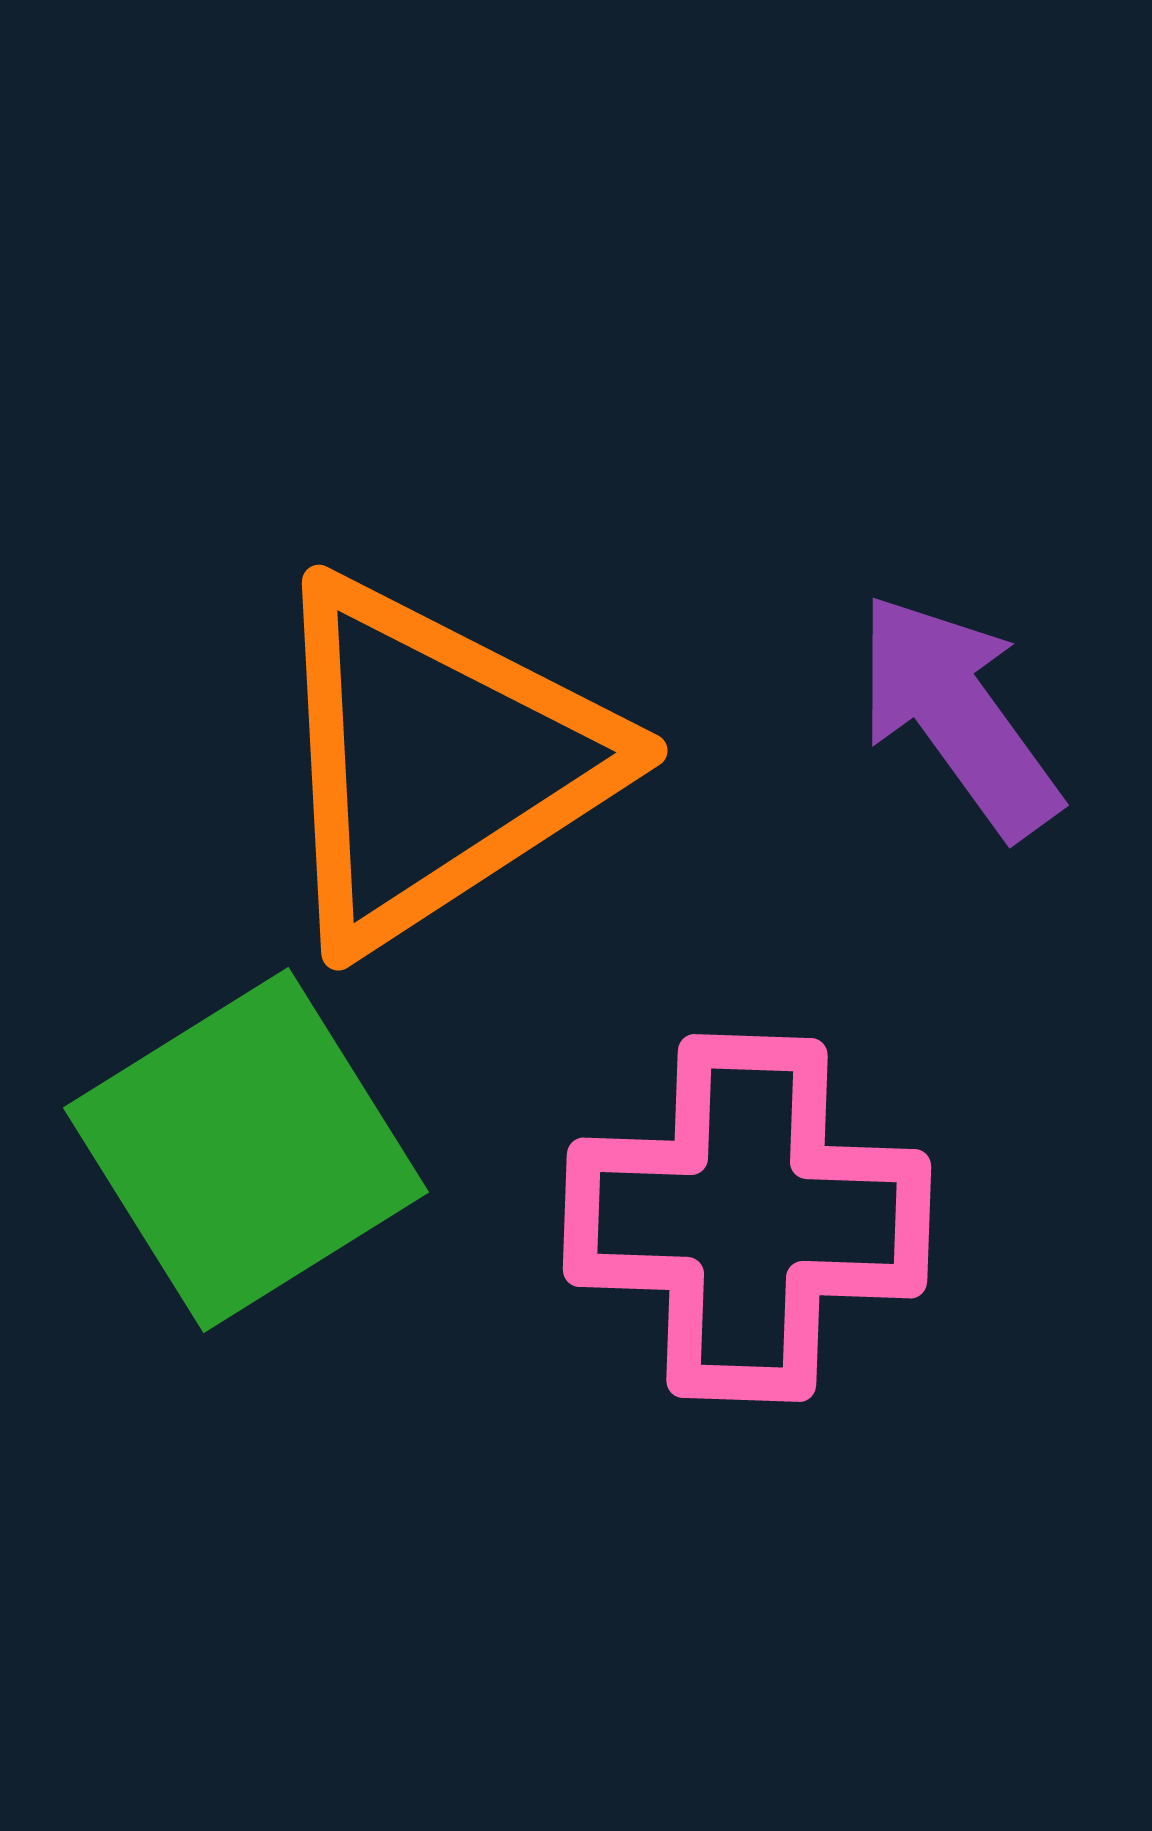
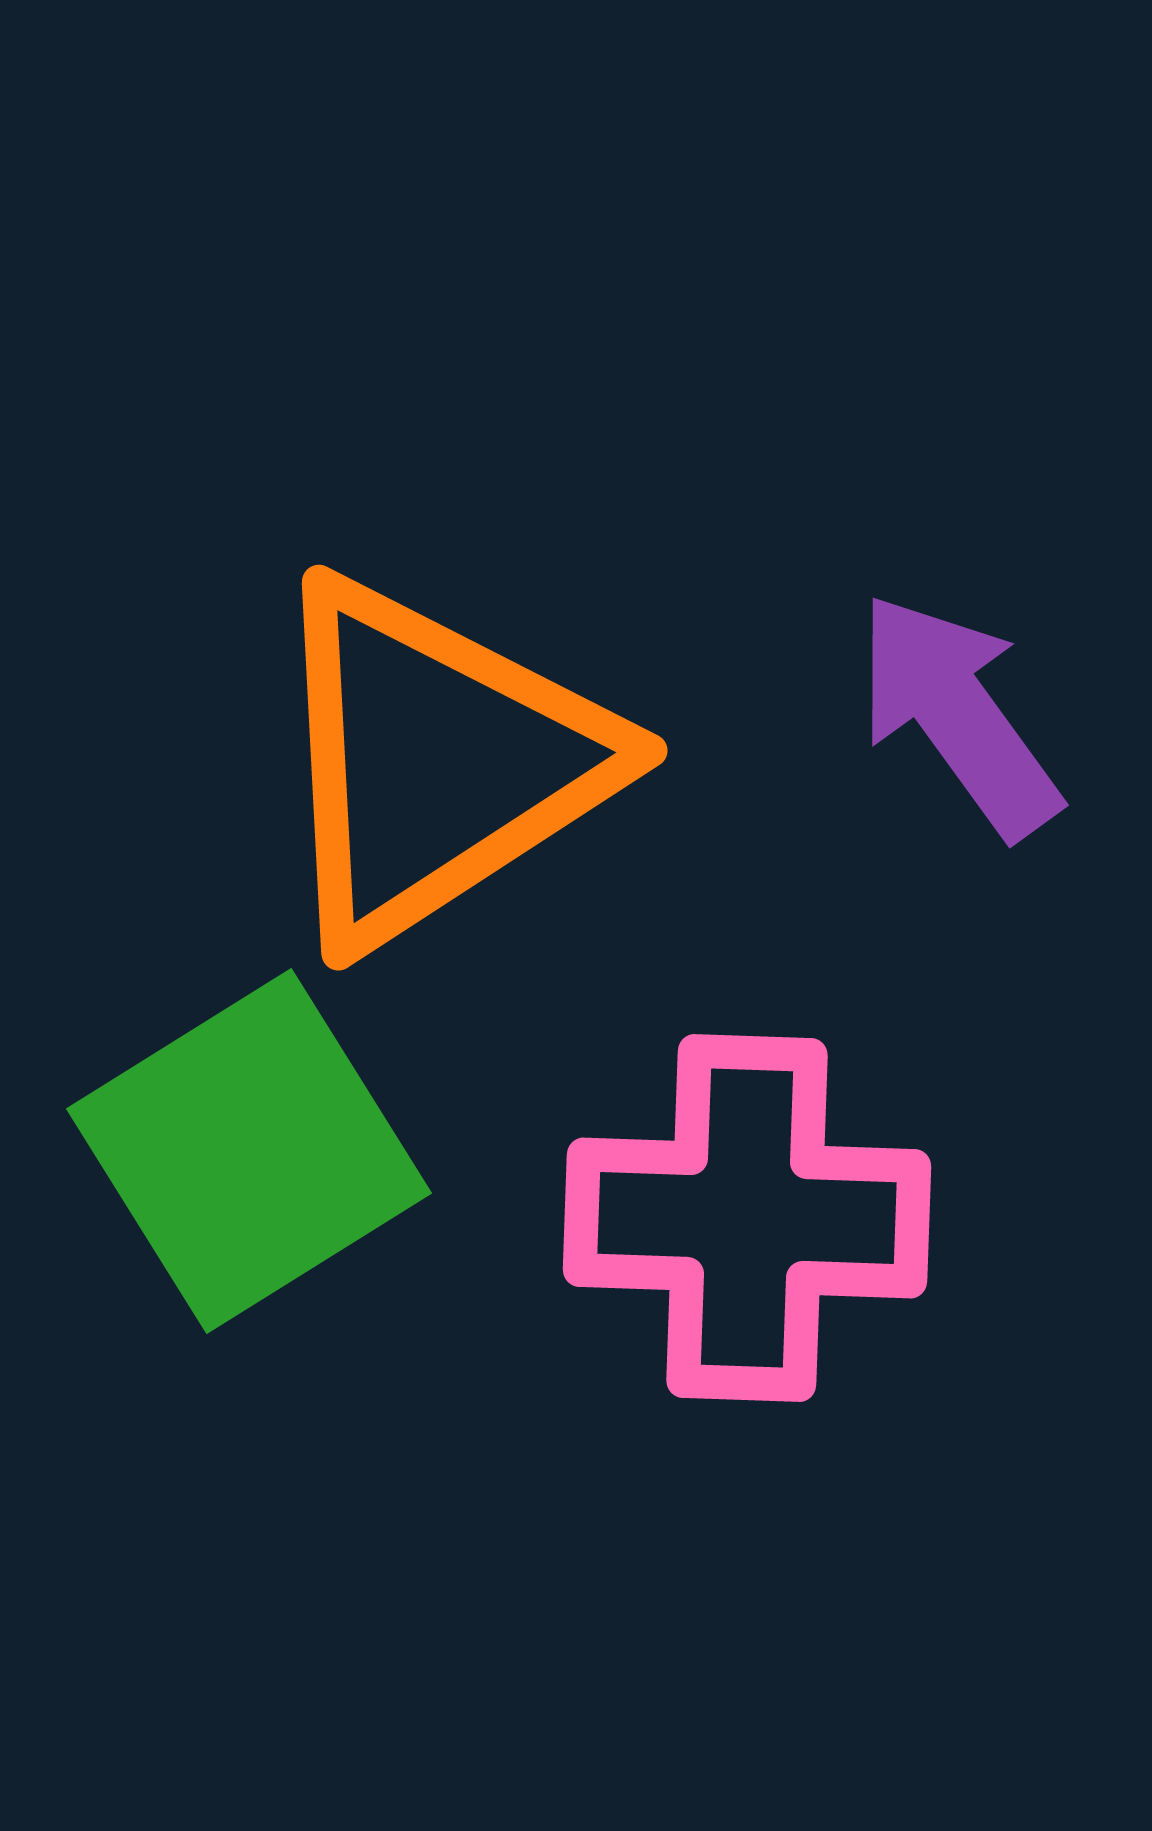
green square: moved 3 px right, 1 px down
